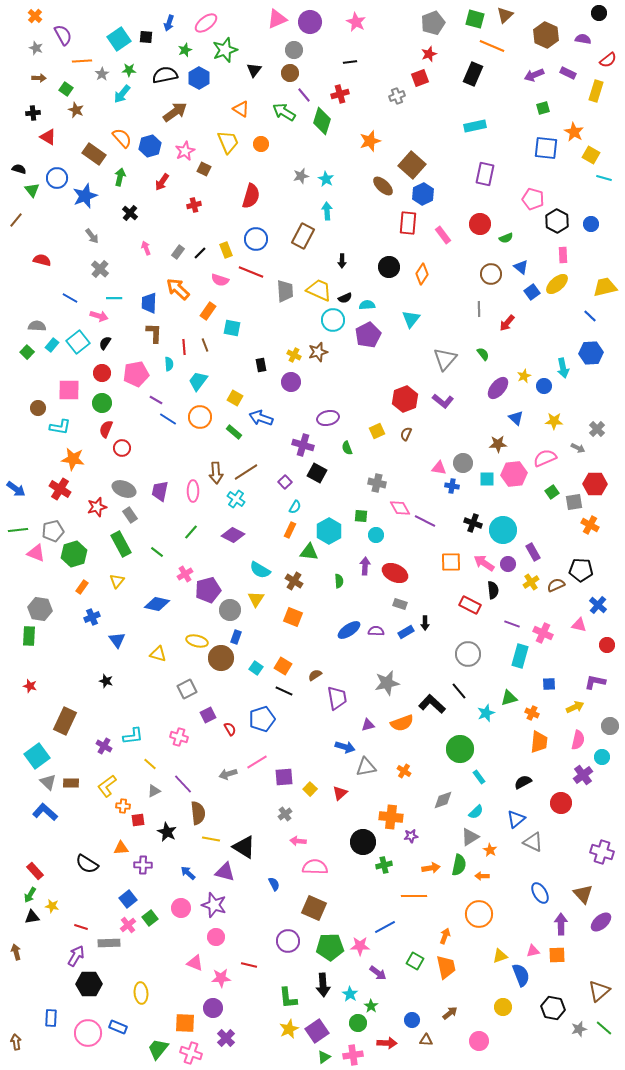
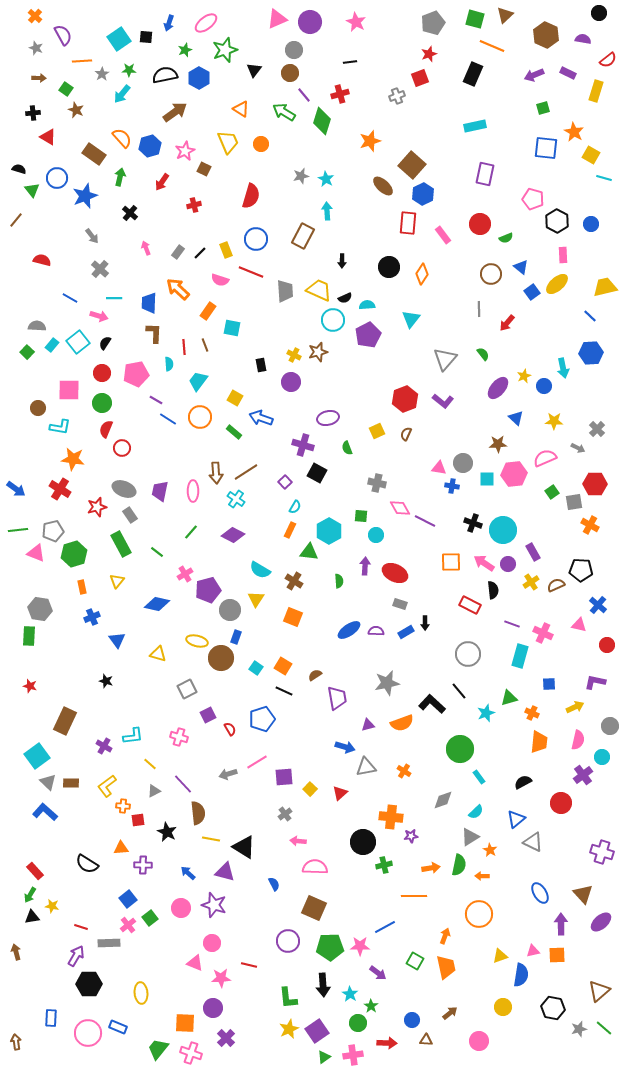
orange rectangle at (82, 587): rotated 48 degrees counterclockwise
pink circle at (216, 937): moved 4 px left, 6 px down
blue semicircle at (521, 975): rotated 30 degrees clockwise
